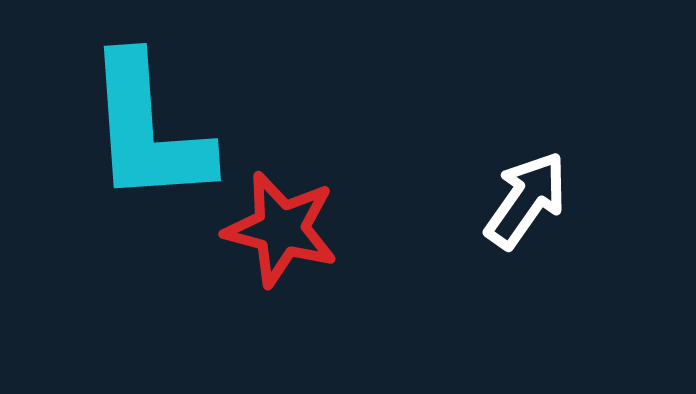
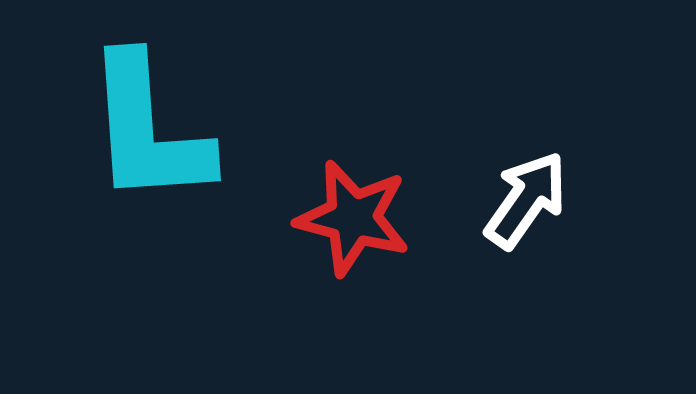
red star: moved 72 px right, 11 px up
